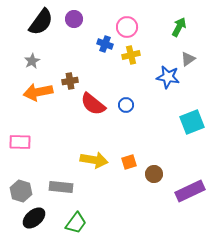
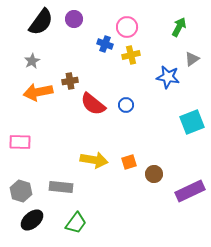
gray triangle: moved 4 px right
black ellipse: moved 2 px left, 2 px down
